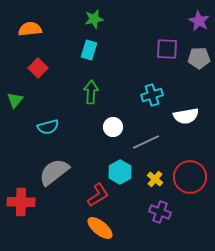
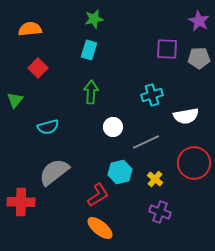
cyan hexagon: rotated 15 degrees clockwise
red circle: moved 4 px right, 14 px up
